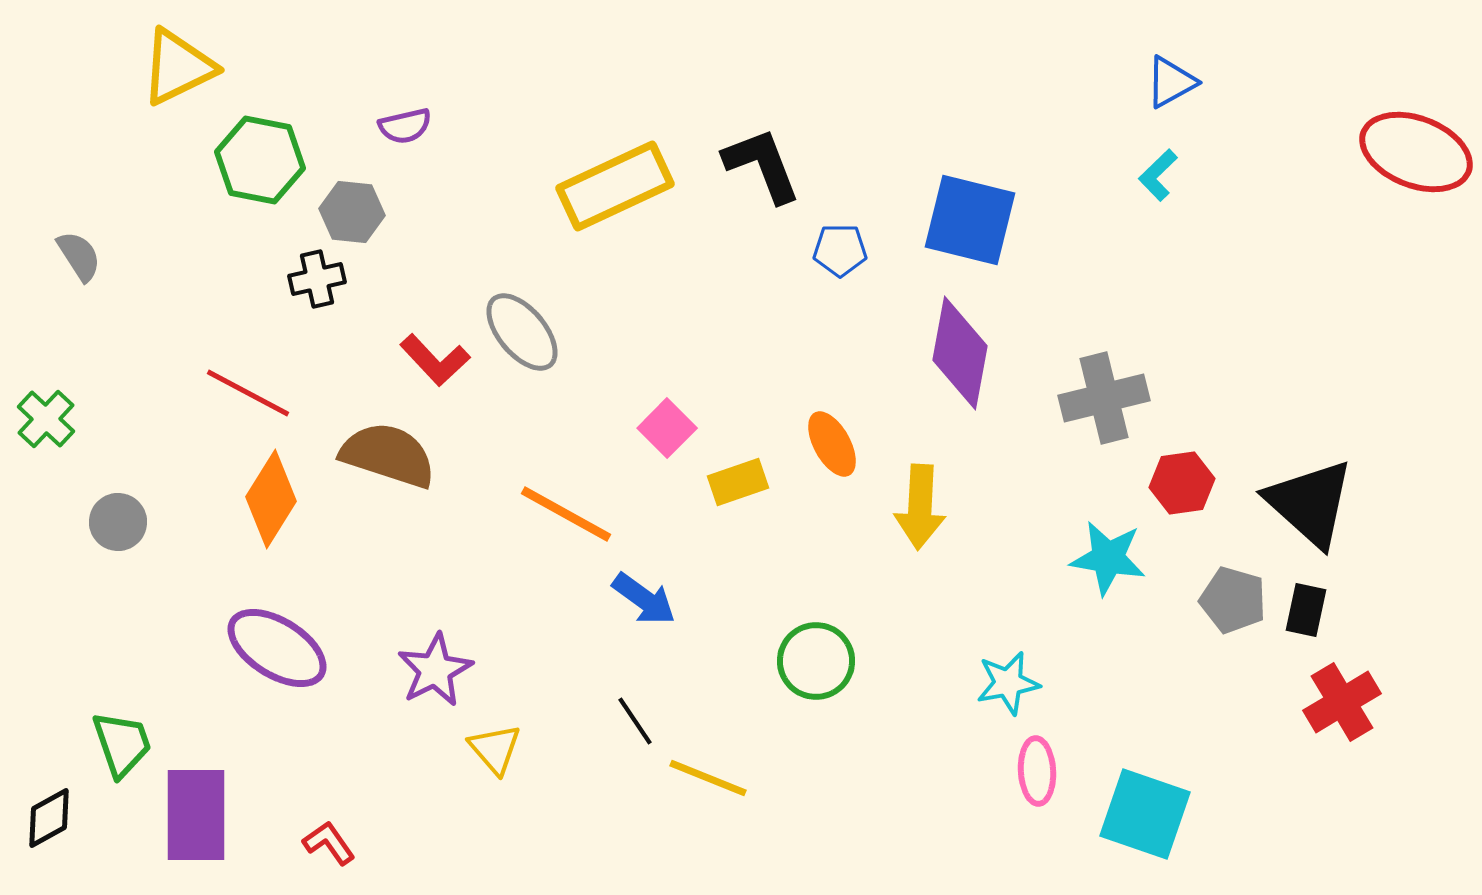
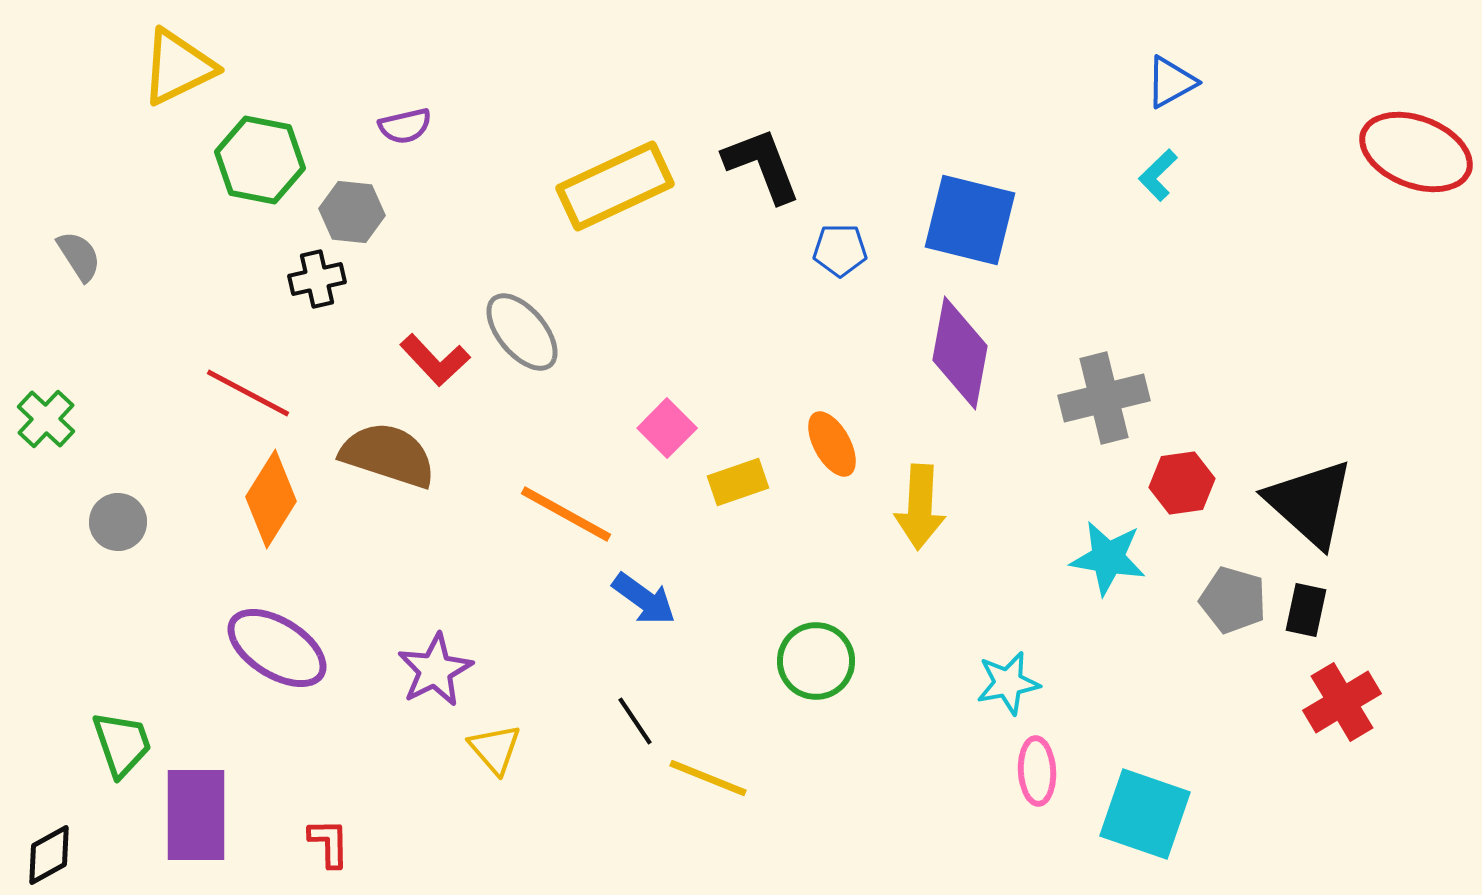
black diamond at (49, 818): moved 37 px down
red L-shape at (329, 843): rotated 34 degrees clockwise
